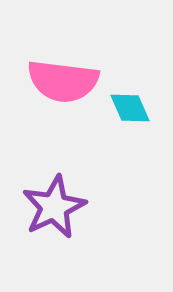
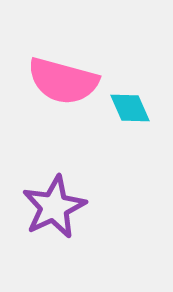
pink semicircle: rotated 8 degrees clockwise
